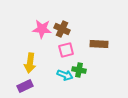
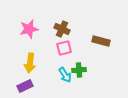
pink star: moved 13 px left; rotated 18 degrees counterclockwise
brown rectangle: moved 2 px right, 3 px up; rotated 12 degrees clockwise
pink square: moved 2 px left, 2 px up
green cross: rotated 16 degrees counterclockwise
cyan arrow: rotated 35 degrees clockwise
